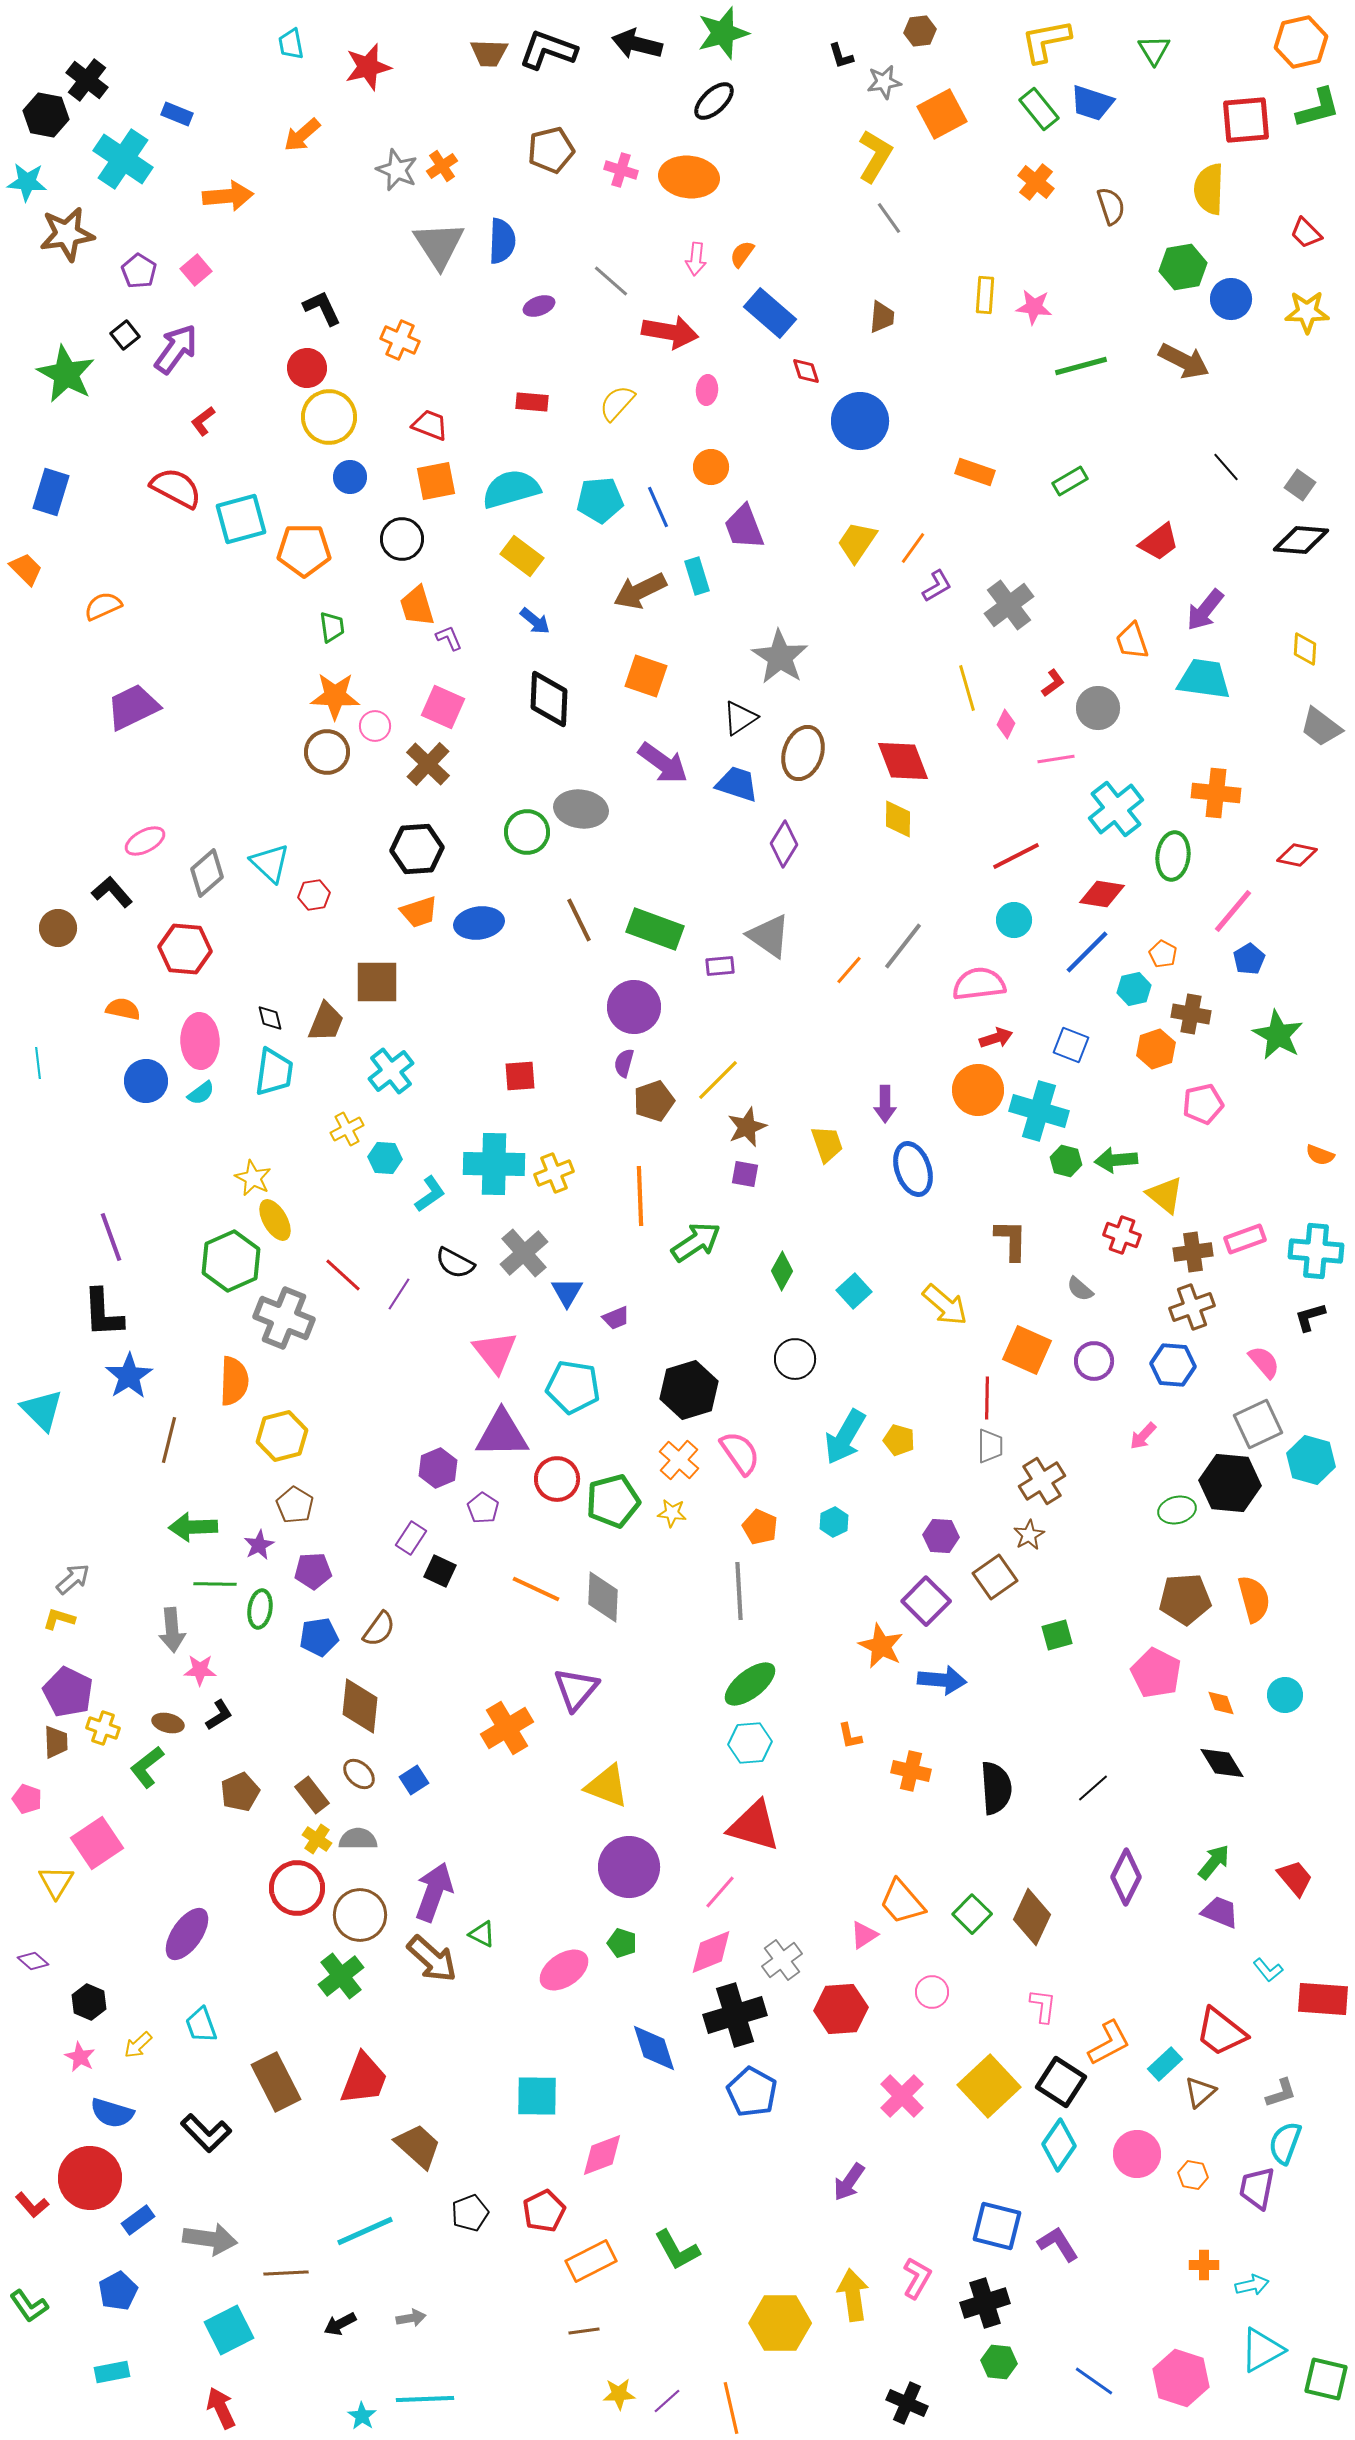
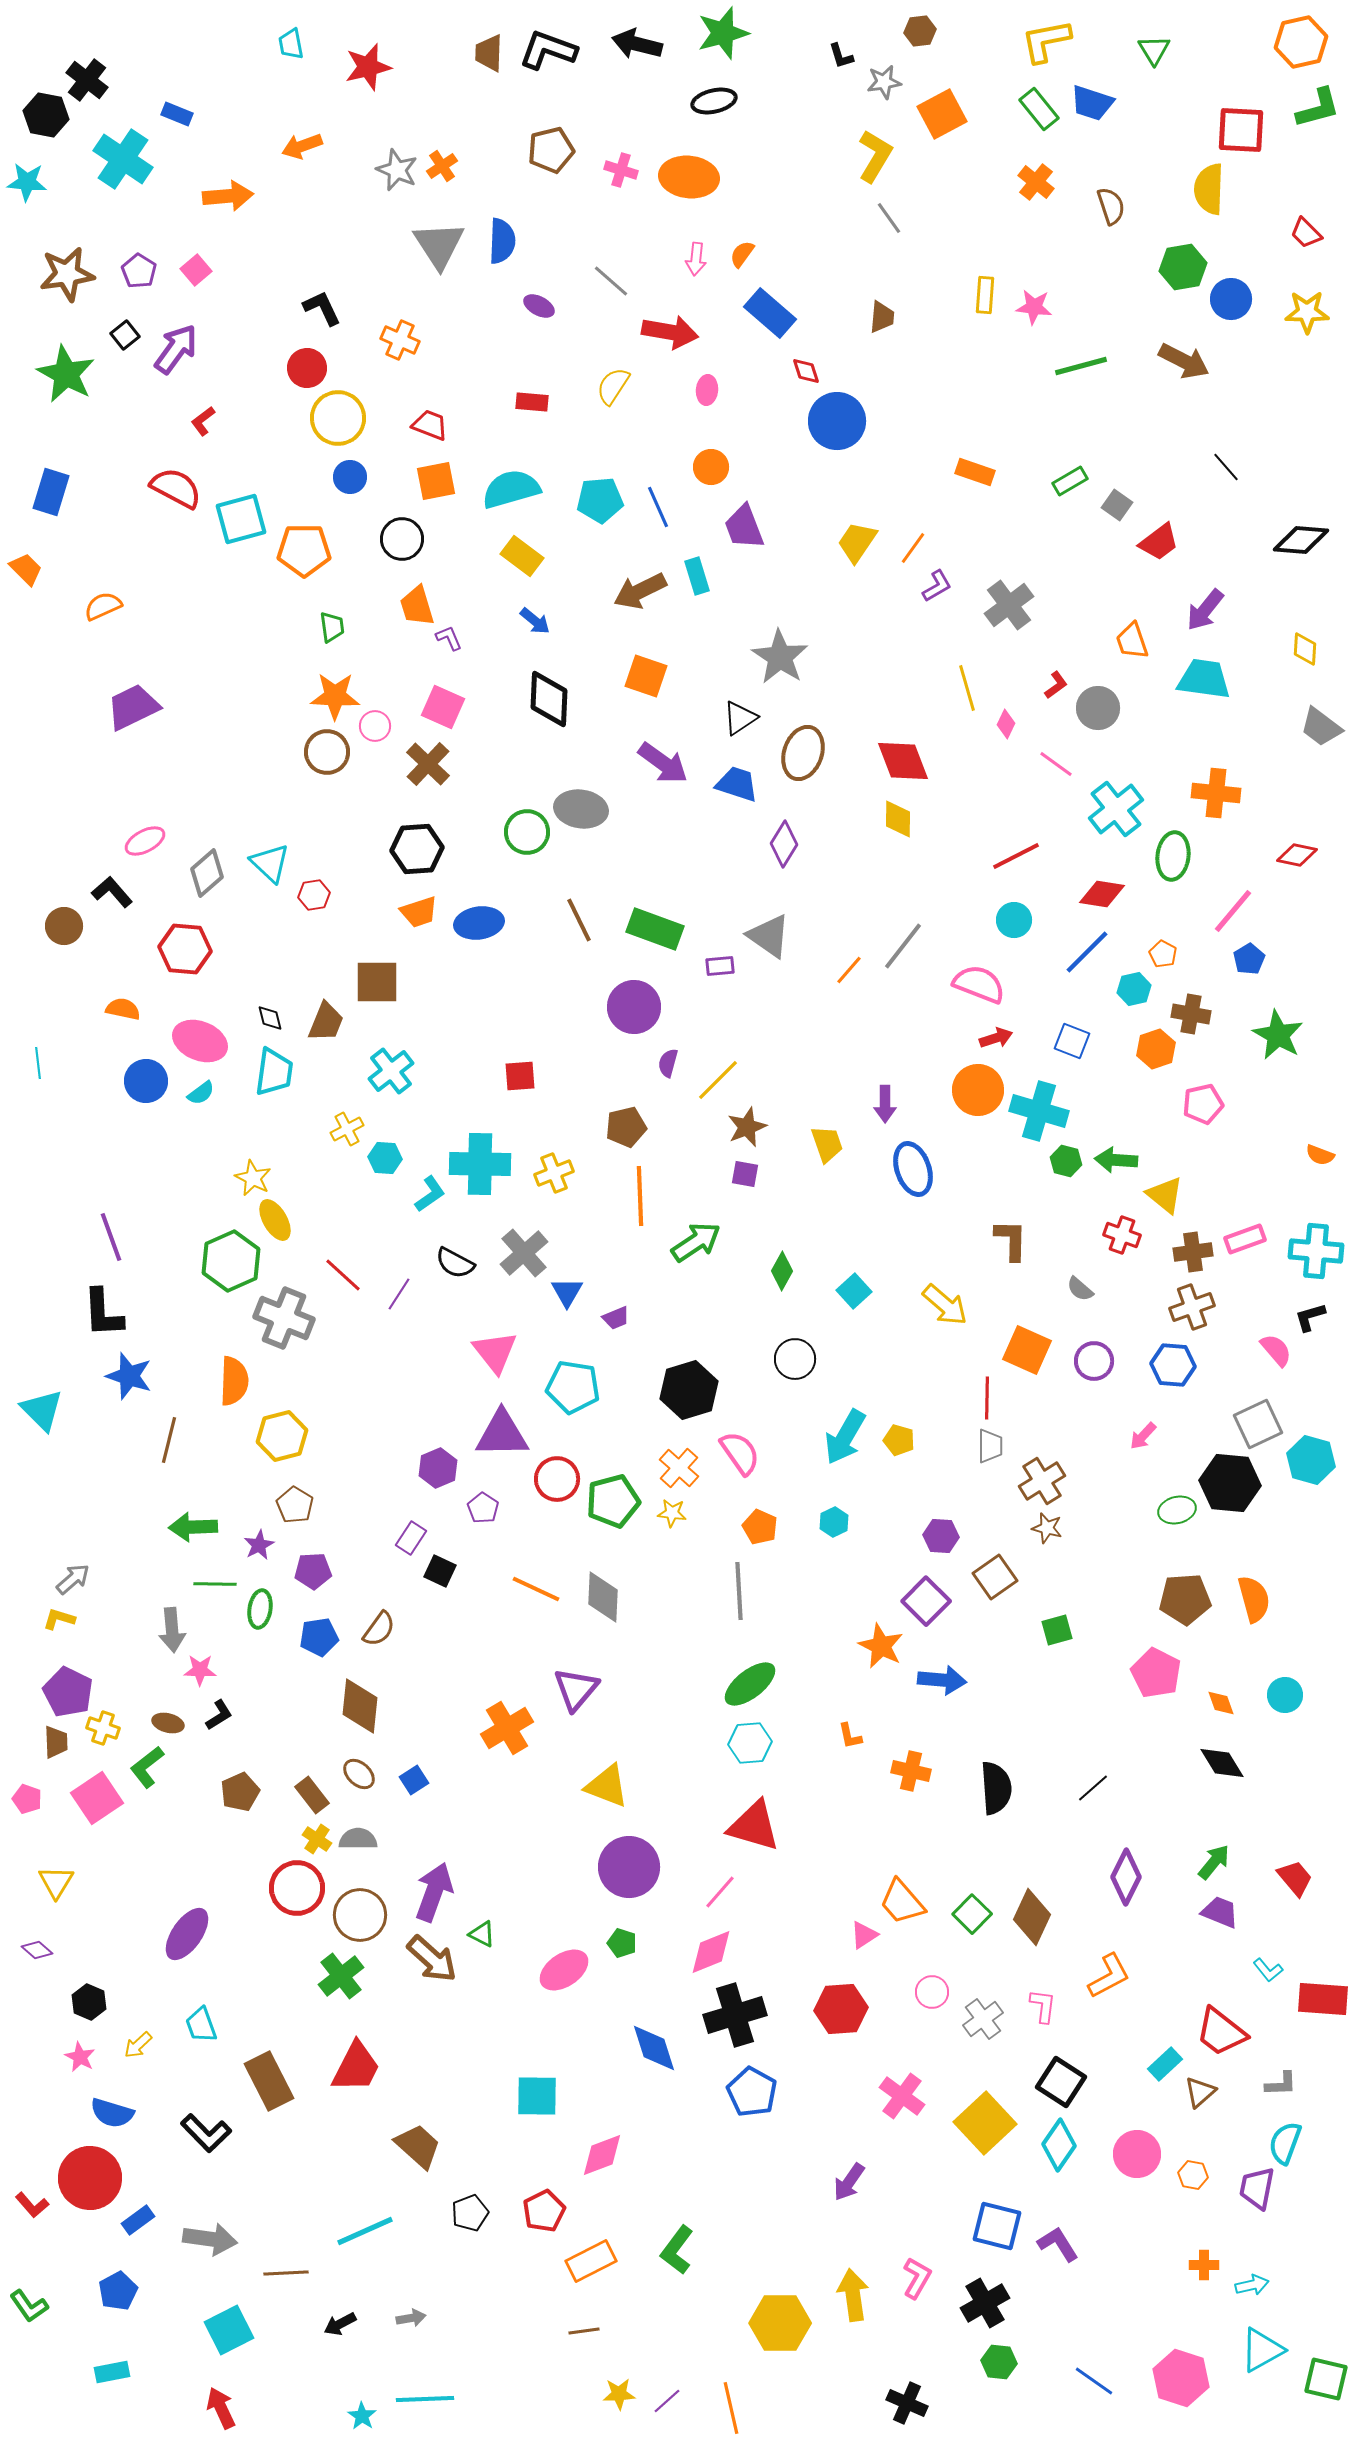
brown trapezoid at (489, 53): rotated 90 degrees clockwise
black ellipse at (714, 101): rotated 30 degrees clockwise
red square at (1246, 120): moved 5 px left, 10 px down; rotated 8 degrees clockwise
orange arrow at (302, 135): moved 11 px down; rotated 21 degrees clockwise
brown star at (67, 234): moved 40 px down
purple ellipse at (539, 306): rotated 48 degrees clockwise
yellow semicircle at (617, 403): moved 4 px left, 17 px up; rotated 9 degrees counterclockwise
yellow circle at (329, 417): moved 9 px right, 1 px down
blue circle at (860, 421): moved 23 px left
gray square at (1300, 485): moved 183 px left, 20 px down
red L-shape at (1053, 683): moved 3 px right, 2 px down
pink line at (1056, 759): moved 5 px down; rotated 45 degrees clockwise
brown circle at (58, 928): moved 6 px right, 2 px up
pink semicircle at (979, 984): rotated 28 degrees clockwise
pink ellipse at (200, 1041): rotated 66 degrees counterclockwise
blue square at (1071, 1045): moved 1 px right, 4 px up
purple semicircle at (624, 1063): moved 44 px right
brown pentagon at (654, 1101): moved 28 px left, 26 px down; rotated 6 degrees clockwise
green arrow at (1116, 1160): rotated 9 degrees clockwise
cyan cross at (494, 1164): moved 14 px left
pink semicircle at (1264, 1362): moved 12 px right, 12 px up
blue star at (129, 1376): rotated 21 degrees counterclockwise
orange cross at (679, 1460): moved 8 px down
brown star at (1029, 1535): moved 18 px right, 7 px up; rotated 28 degrees counterclockwise
green square at (1057, 1635): moved 5 px up
pink square at (97, 1843): moved 45 px up
gray cross at (782, 1960): moved 201 px right, 59 px down
purple diamond at (33, 1961): moved 4 px right, 11 px up
orange L-shape at (1109, 2043): moved 67 px up
red trapezoid at (364, 2079): moved 8 px left, 12 px up; rotated 6 degrees clockwise
brown rectangle at (276, 2082): moved 7 px left, 1 px up
yellow square at (989, 2086): moved 4 px left, 37 px down
gray L-shape at (1281, 2093): moved 9 px up; rotated 16 degrees clockwise
pink cross at (902, 2096): rotated 9 degrees counterclockwise
green L-shape at (677, 2250): rotated 66 degrees clockwise
black cross at (985, 2303): rotated 12 degrees counterclockwise
